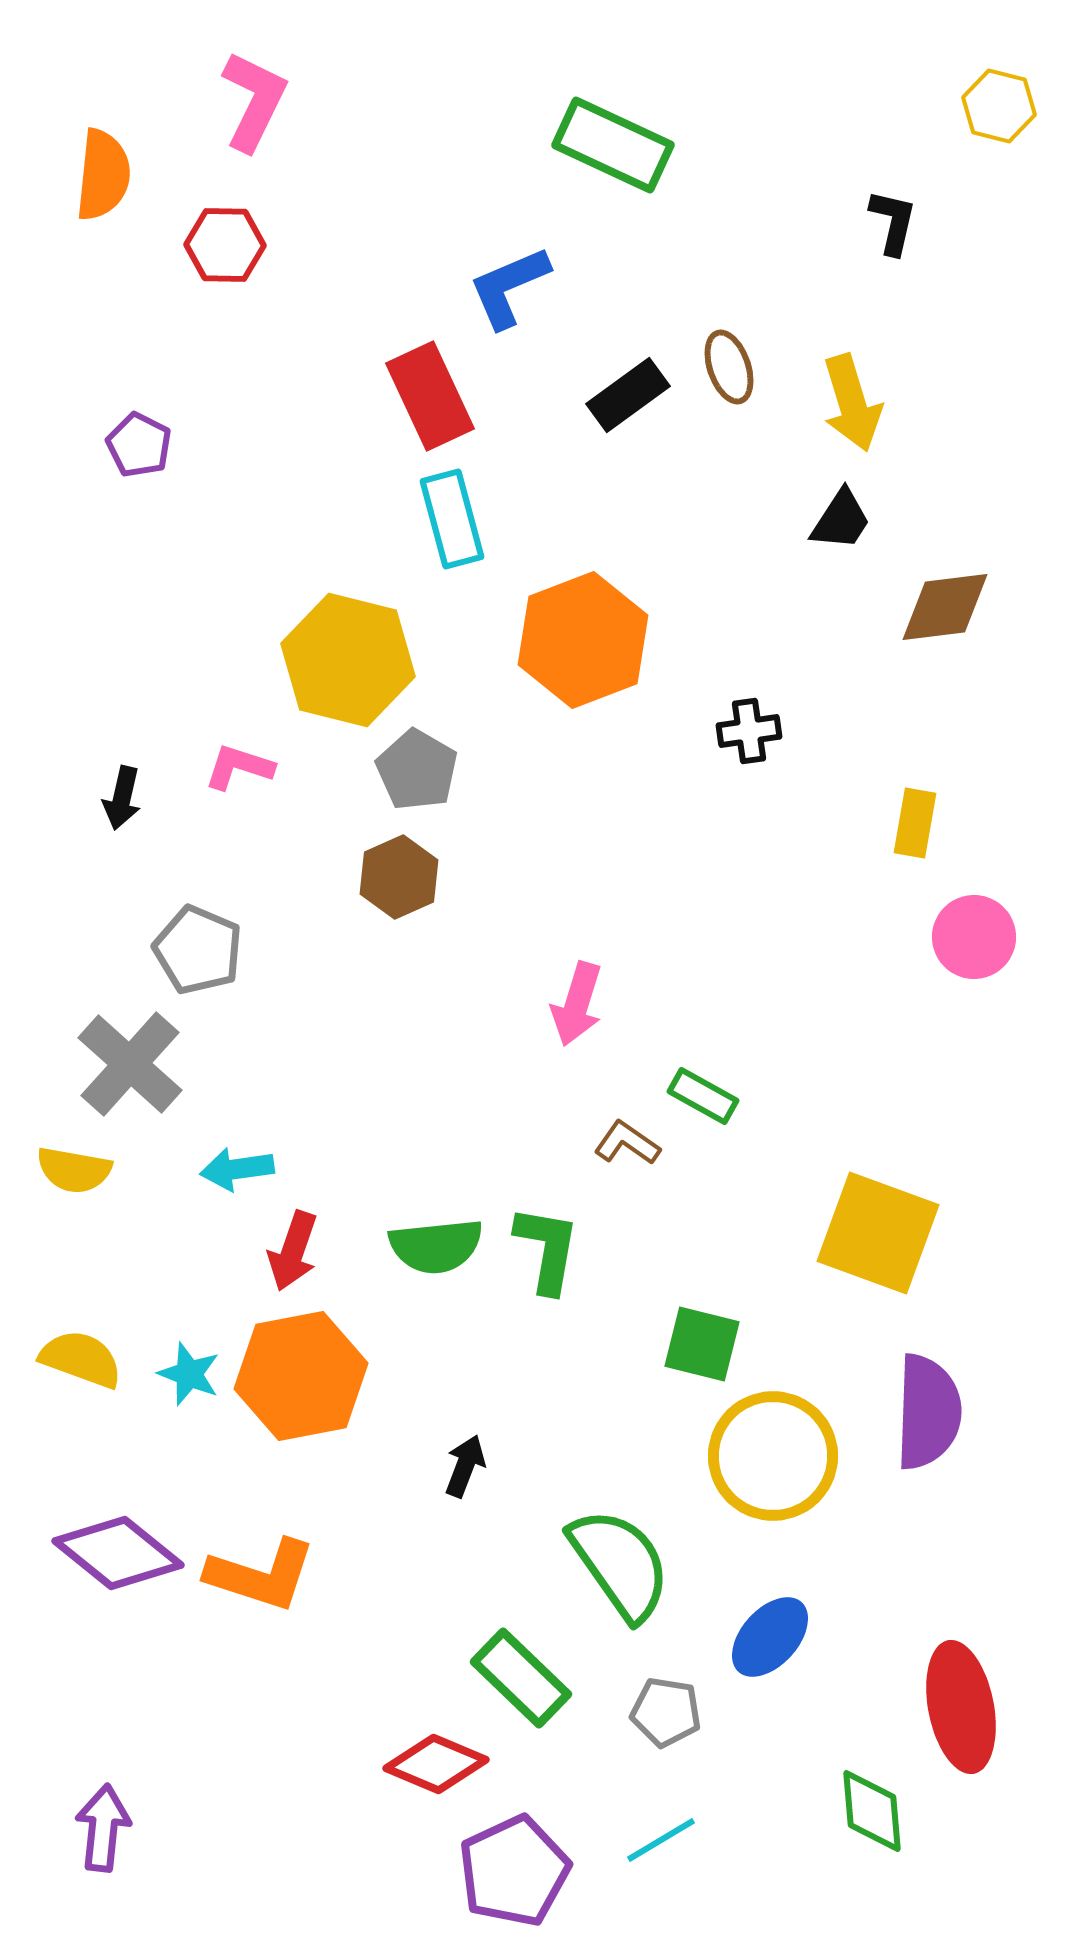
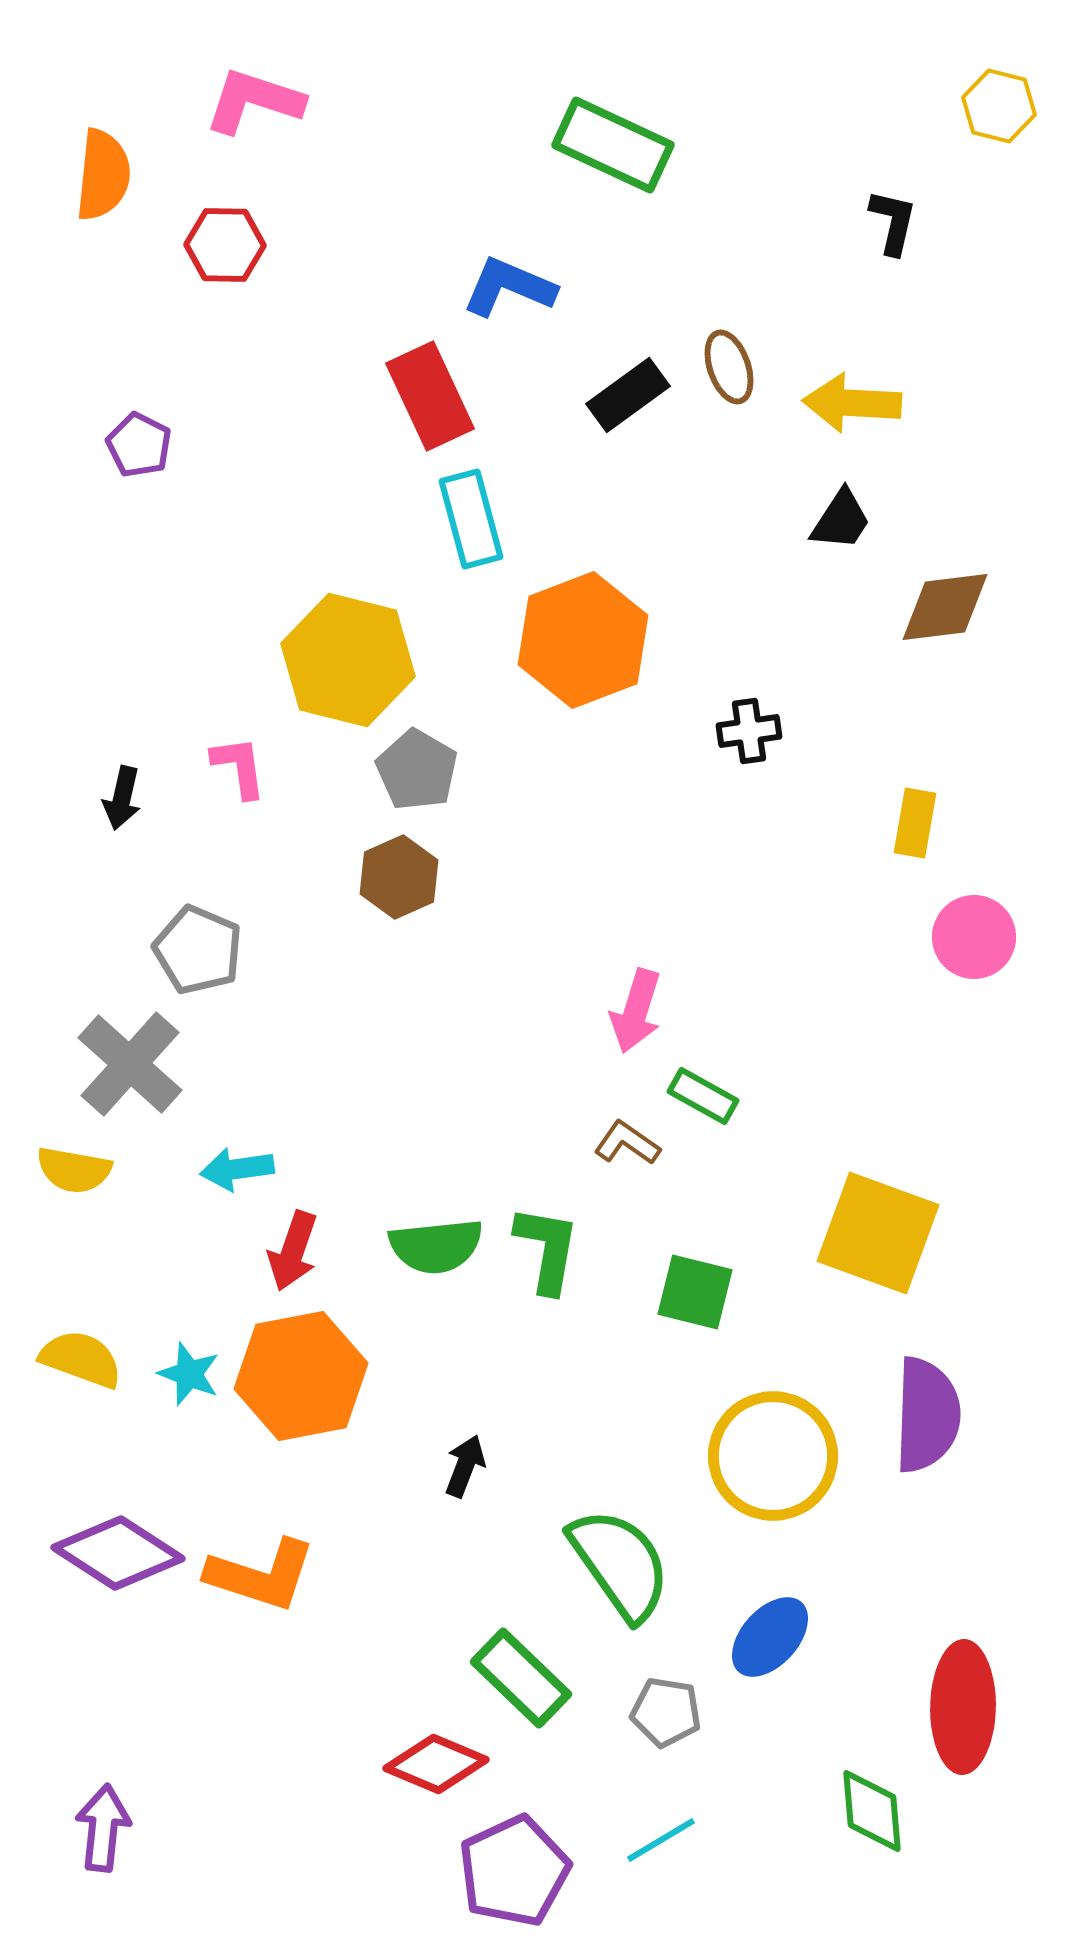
pink L-shape at (254, 101): rotated 98 degrees counterclockwise
blue L-shape at (509, 287): rotated 46 degrees clockwise
yellow arrow at (852, 403): rotated 110 degrees clockwise
cyan rectangle at (452, 519): moved 19 px right
pink L-shape at (239, 767): rotated 64 degrees clockwise
pink arrow at (577, 1004): moved 59 px right, 7 px down
green square at (702, 1344): moved 7 px left, 52 px up
purple semicircle at (928, 1412): moved 1 px left, 3 px down
purple diamond at (118, 1553): rotated 6 degrees counterclockwise
red ellipse at (961, 1707): moved 2 px right; rotated 12 degrees clockwise
